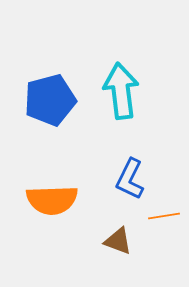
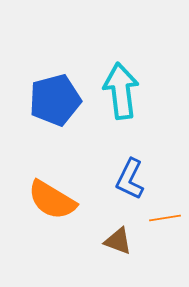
blue pentagon: moved 5 px right
orange semicircle: rotated 33 degrees clockwise
orange line: moved 1 px right, 2 px down
